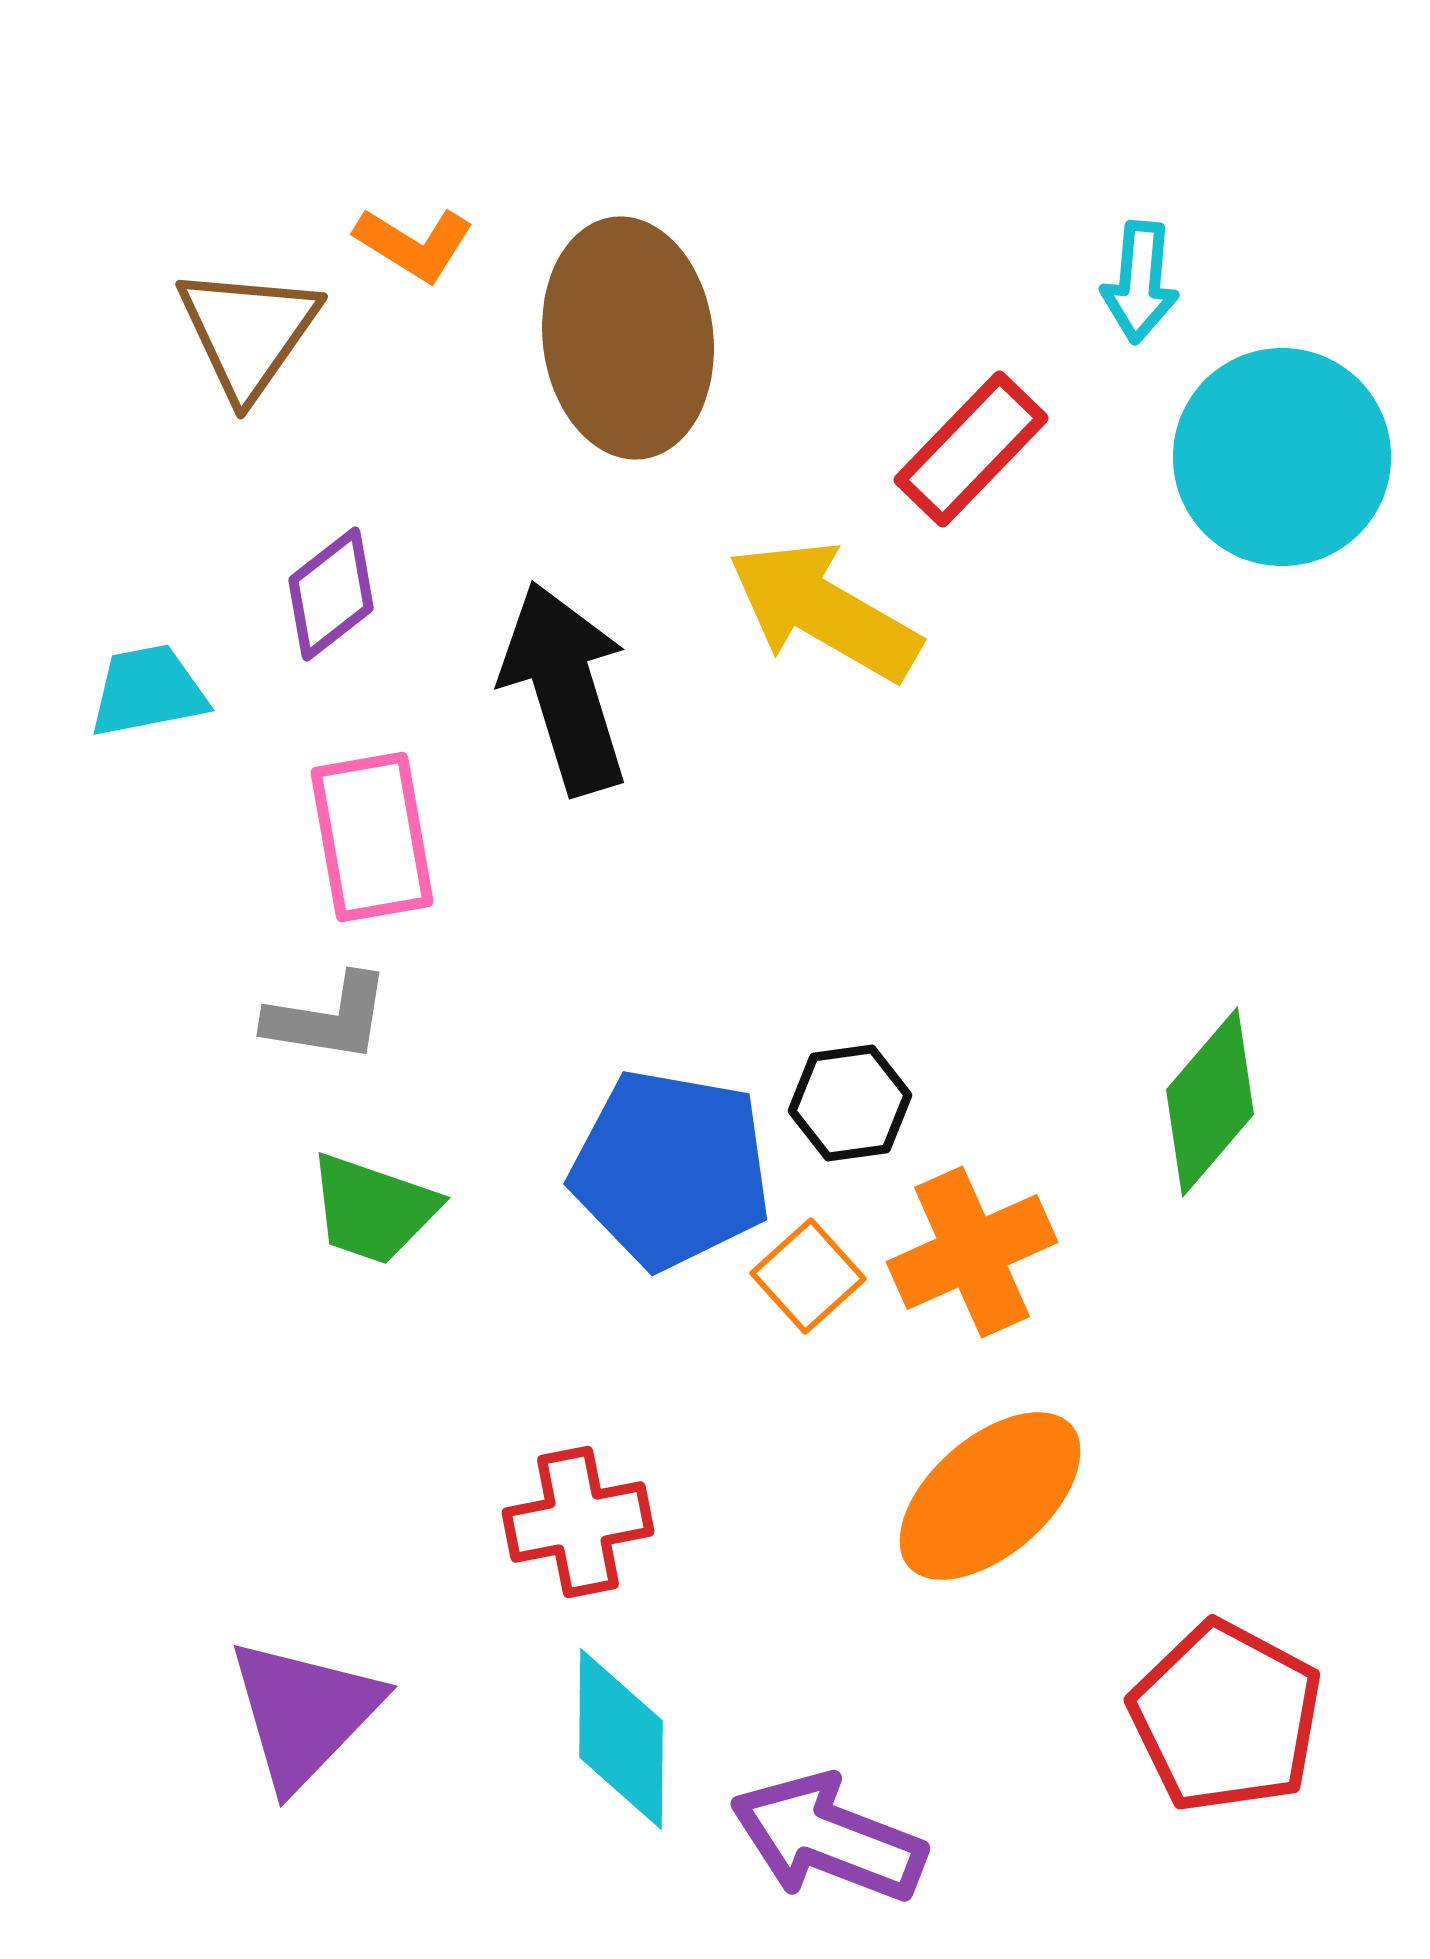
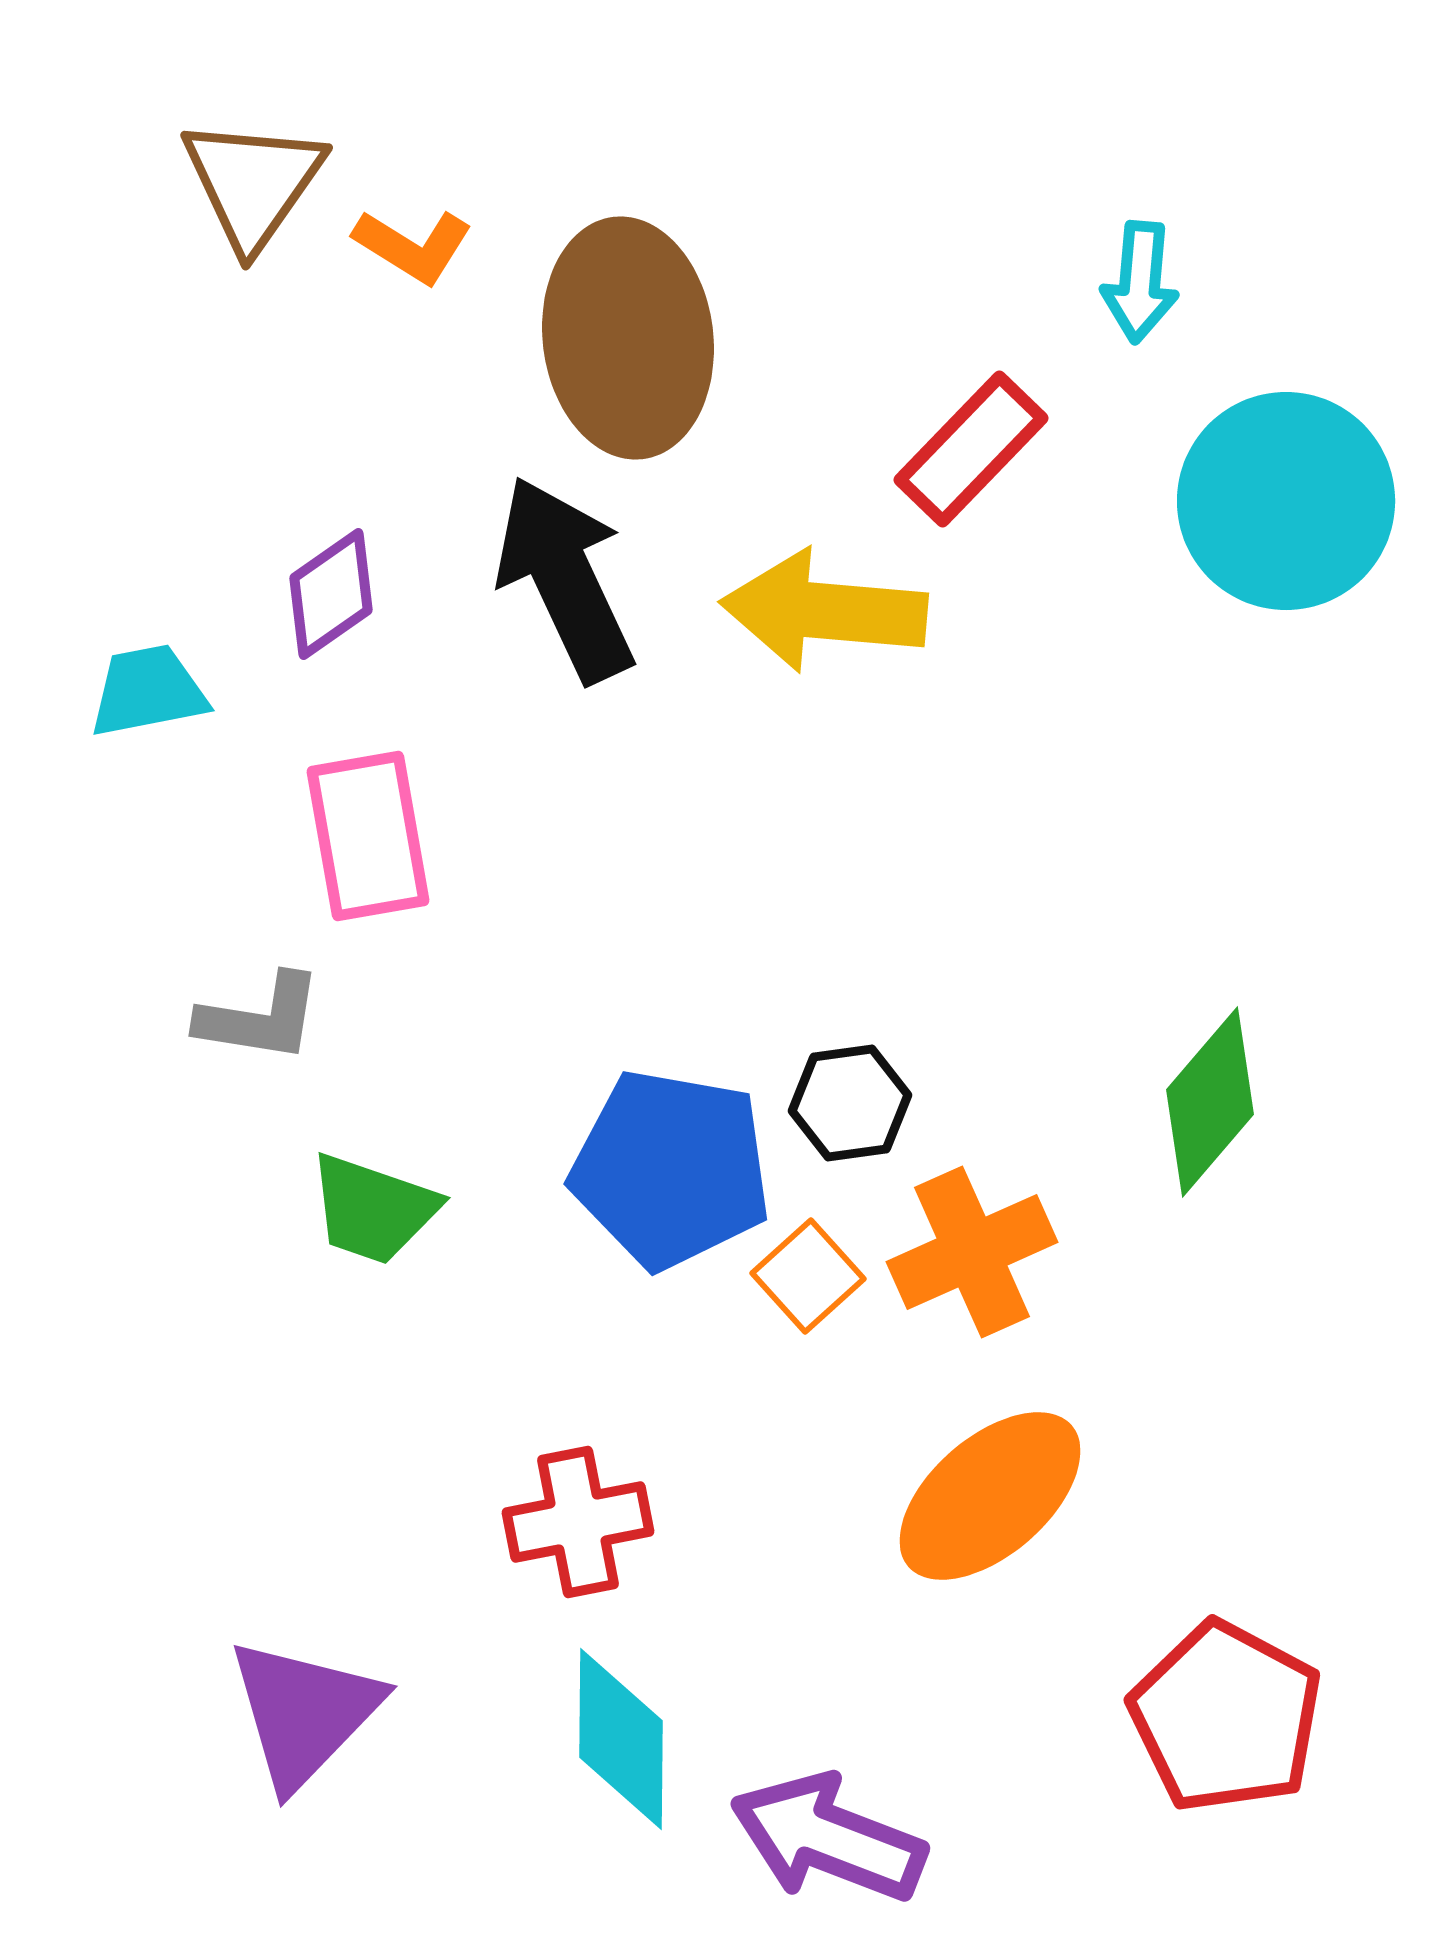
orange L-shape: moved 1 px left, 2 px down
brown triangle: moved 5 px right, 149 px up
cyan circle: moved 4 px right, 44 px down
purple diamond: rotated 3 degrees clockwise
yellow arrow: rotated 25 degrees counterclockwise
black arrow: moved 109 px up; rotated 8 degrees counterclockwise
pink rectangle: moved 4 px left, 1 px up
gray L-shape: moved 68 px left
